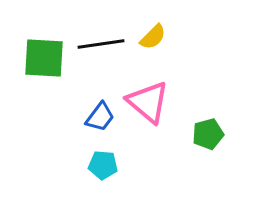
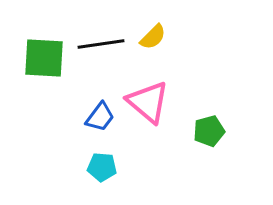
green pentagon: moved 1 px right, 3 px up
cyan pentagon: moved 1 px left, 2 px down
